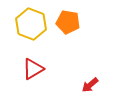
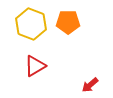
orange pentagon: rotated 10 degrees counterclockwise
red triangle: moved 2 px right, 3 px up
